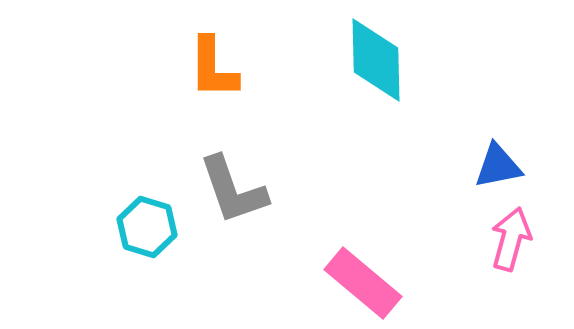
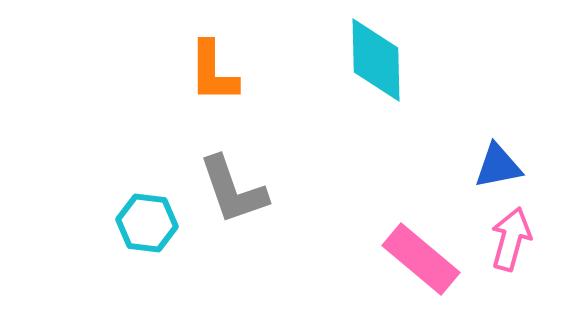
orange L-shape: moved 4 px down
cyan hexagon: moved 4 px up; rotated 10 degrees counterclockwise
pink rectangle: moved 58 px right, 24 px up
